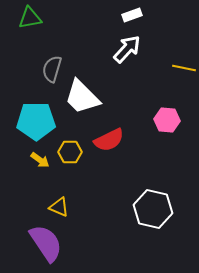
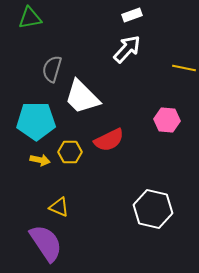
yellow arrow: rotated 24 degrees counterclockwise
